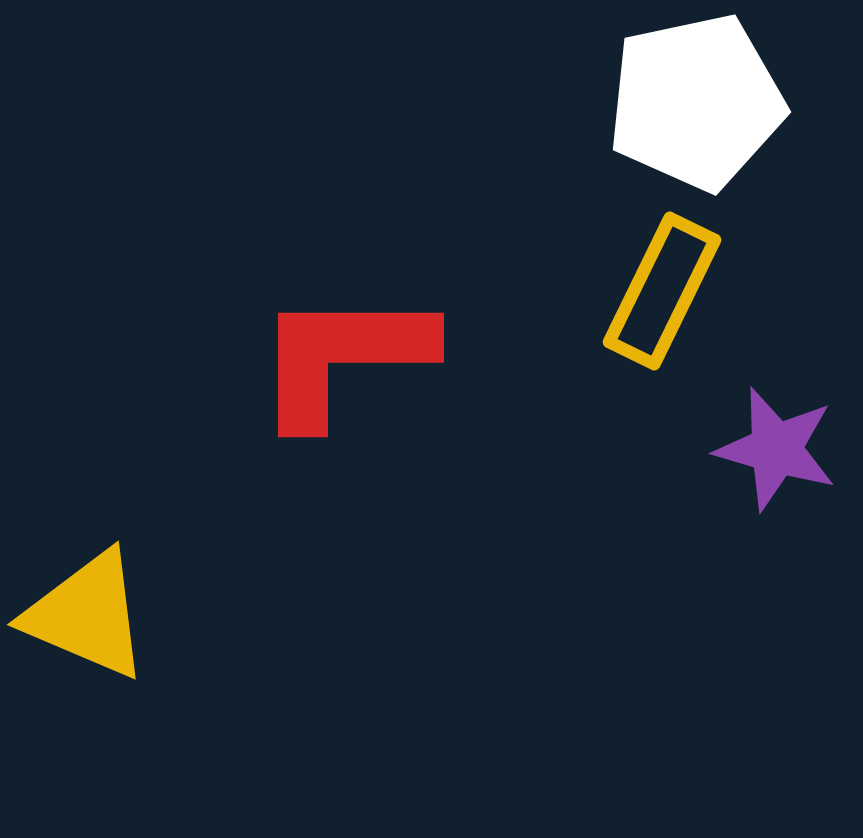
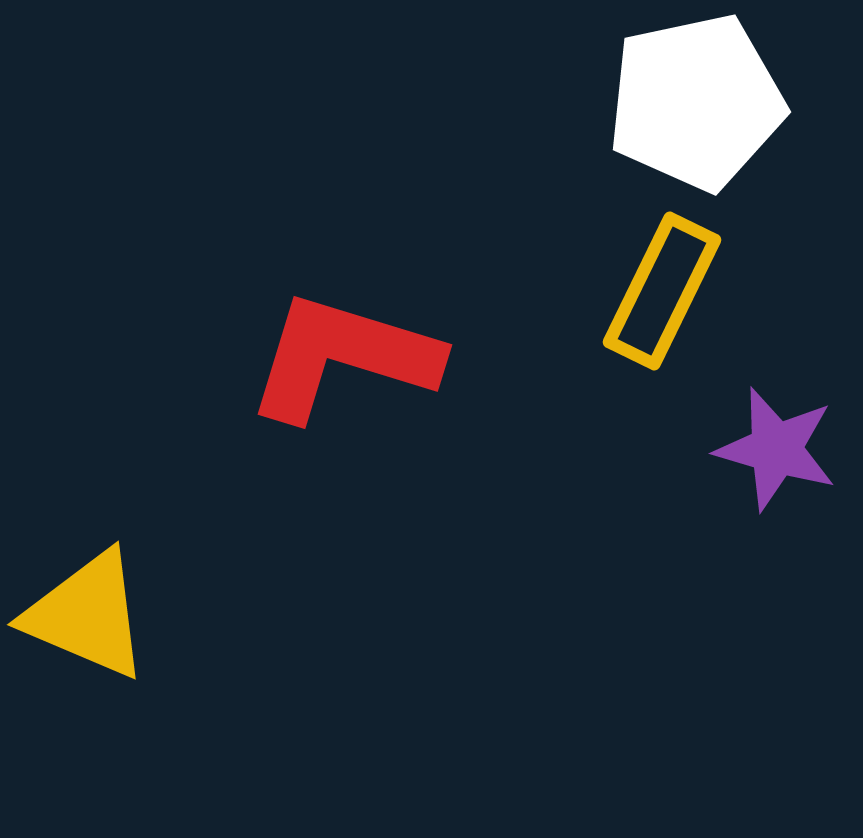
red L-shape: rotated 17 degrees clockwise
